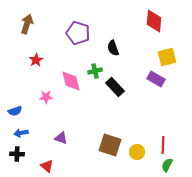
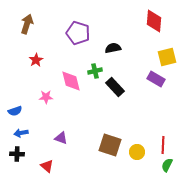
black semicircle: rotated 98 degrees clockwise
